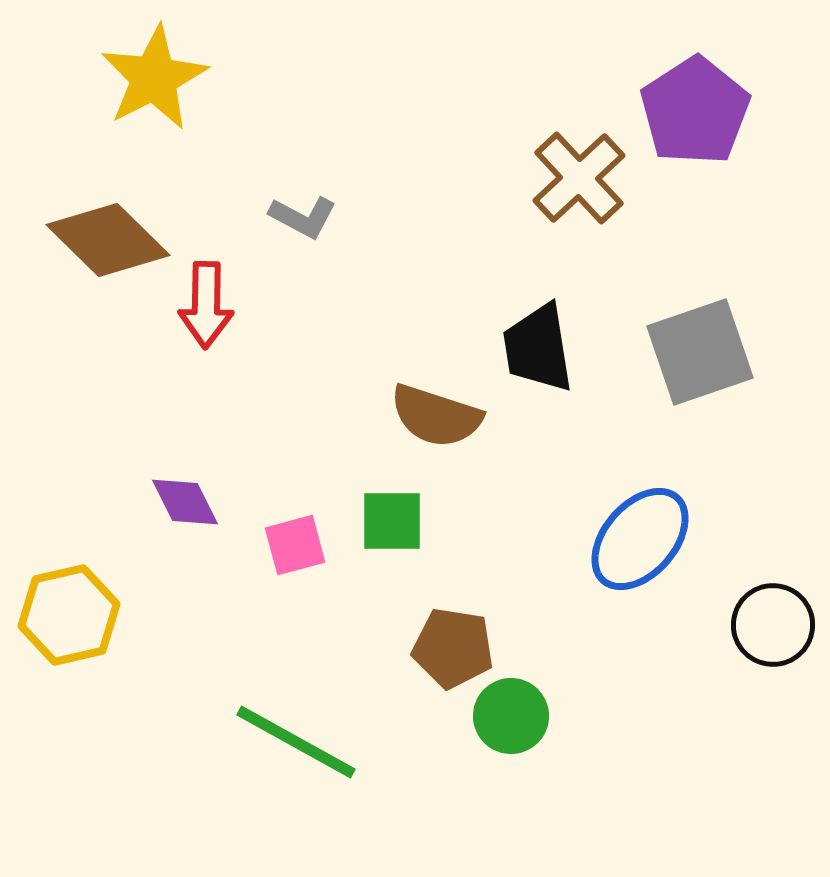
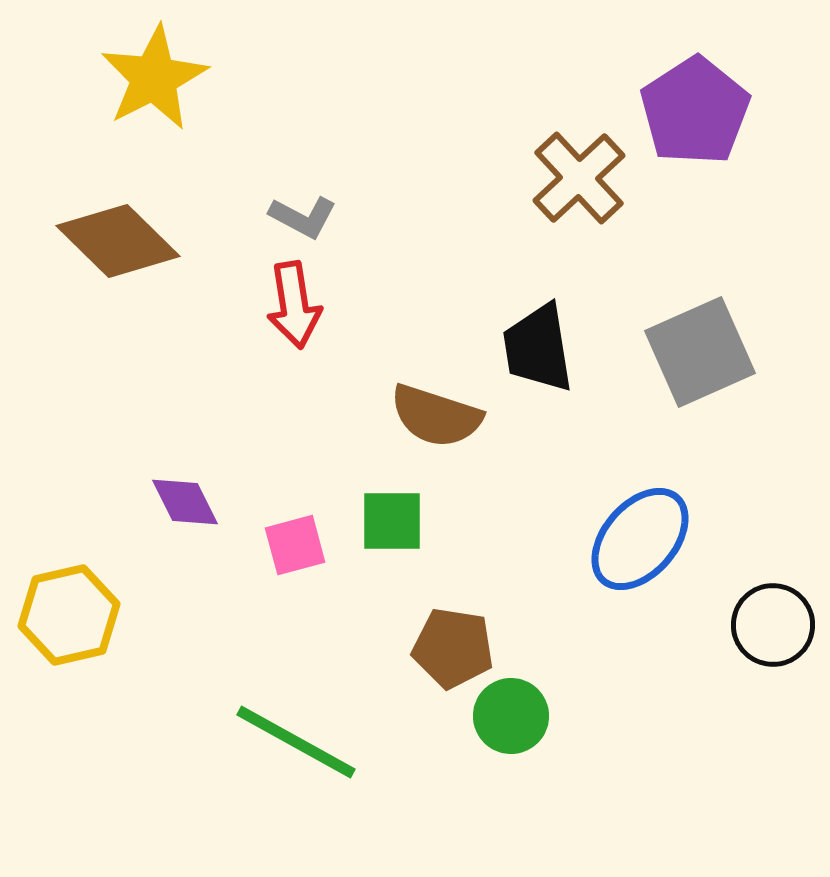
brown diamond: moved 10 px right, 1 px down
red arrow: moved 88 px right; rotated 10 degrees counterclockwise
gray square: rotated 5 degrees counterclockwise
